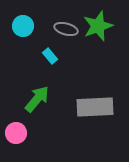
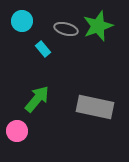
cyan circle: moved 1 px left, 5 px up
cyan rectangle: moved 7 px left, 7 px up
gray rectangle: rotated 15 degrees clockwise
pink circle: moved 1 px right, 2 px up
